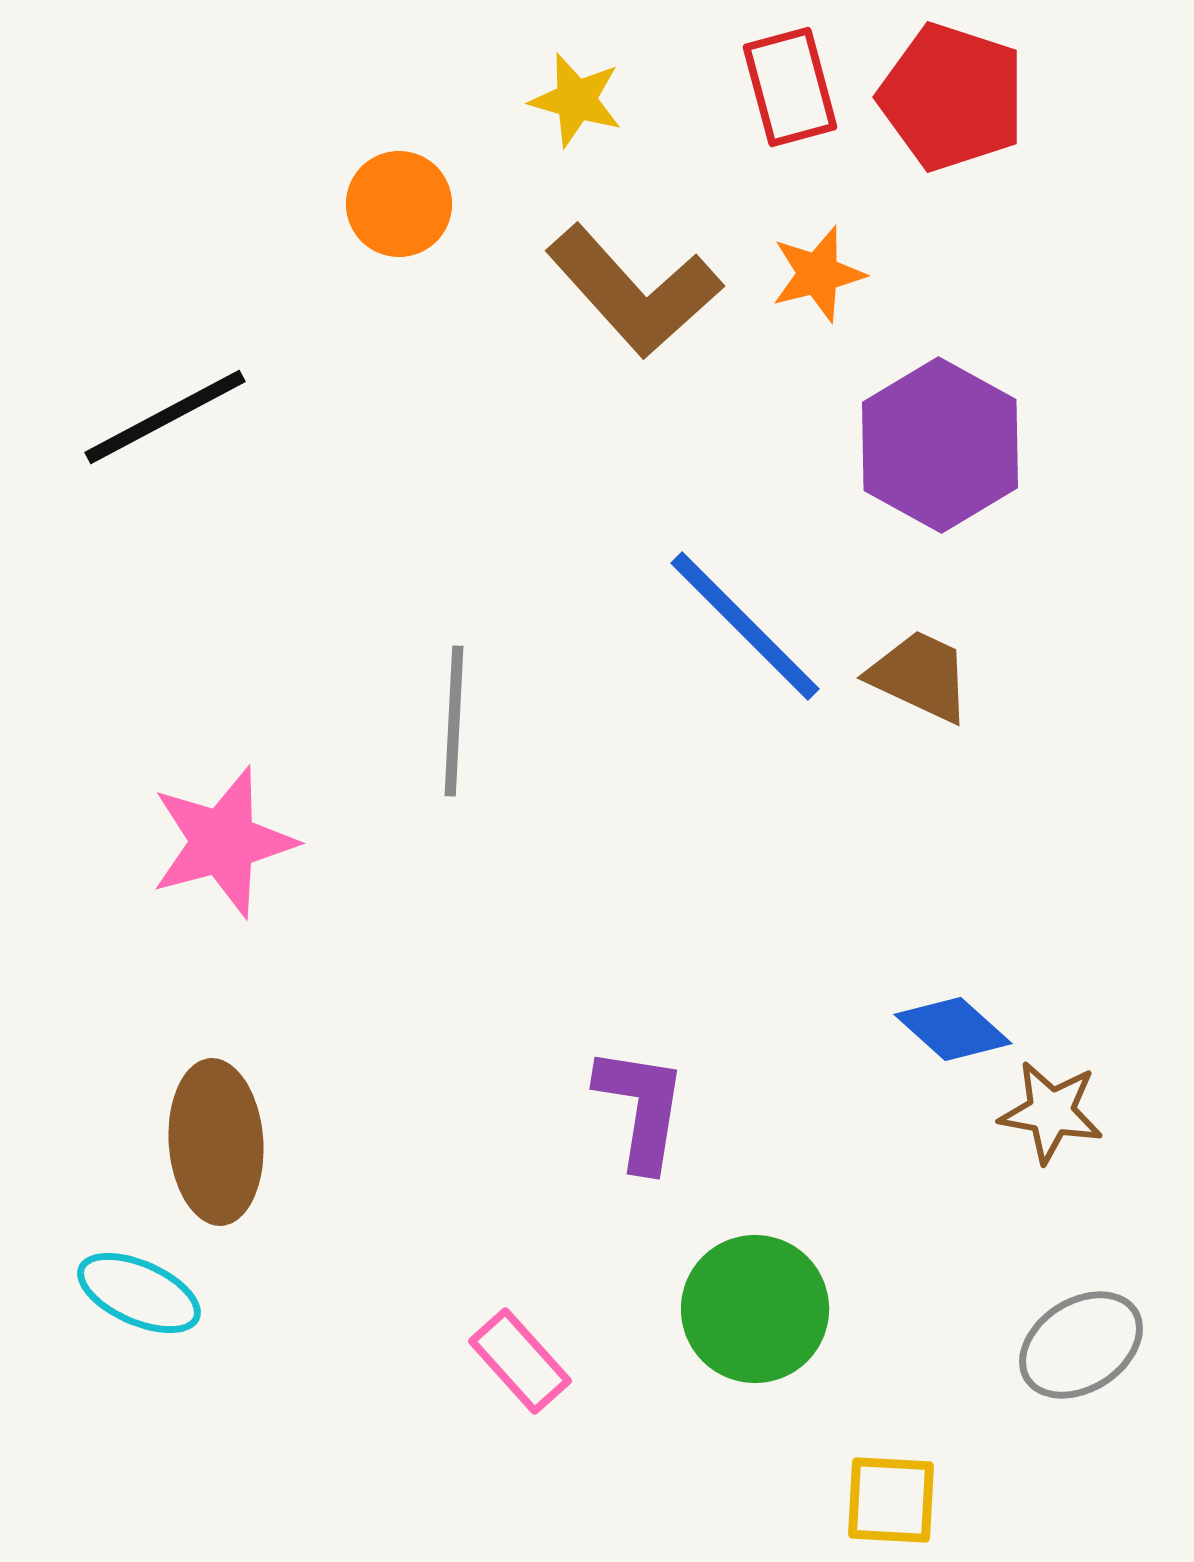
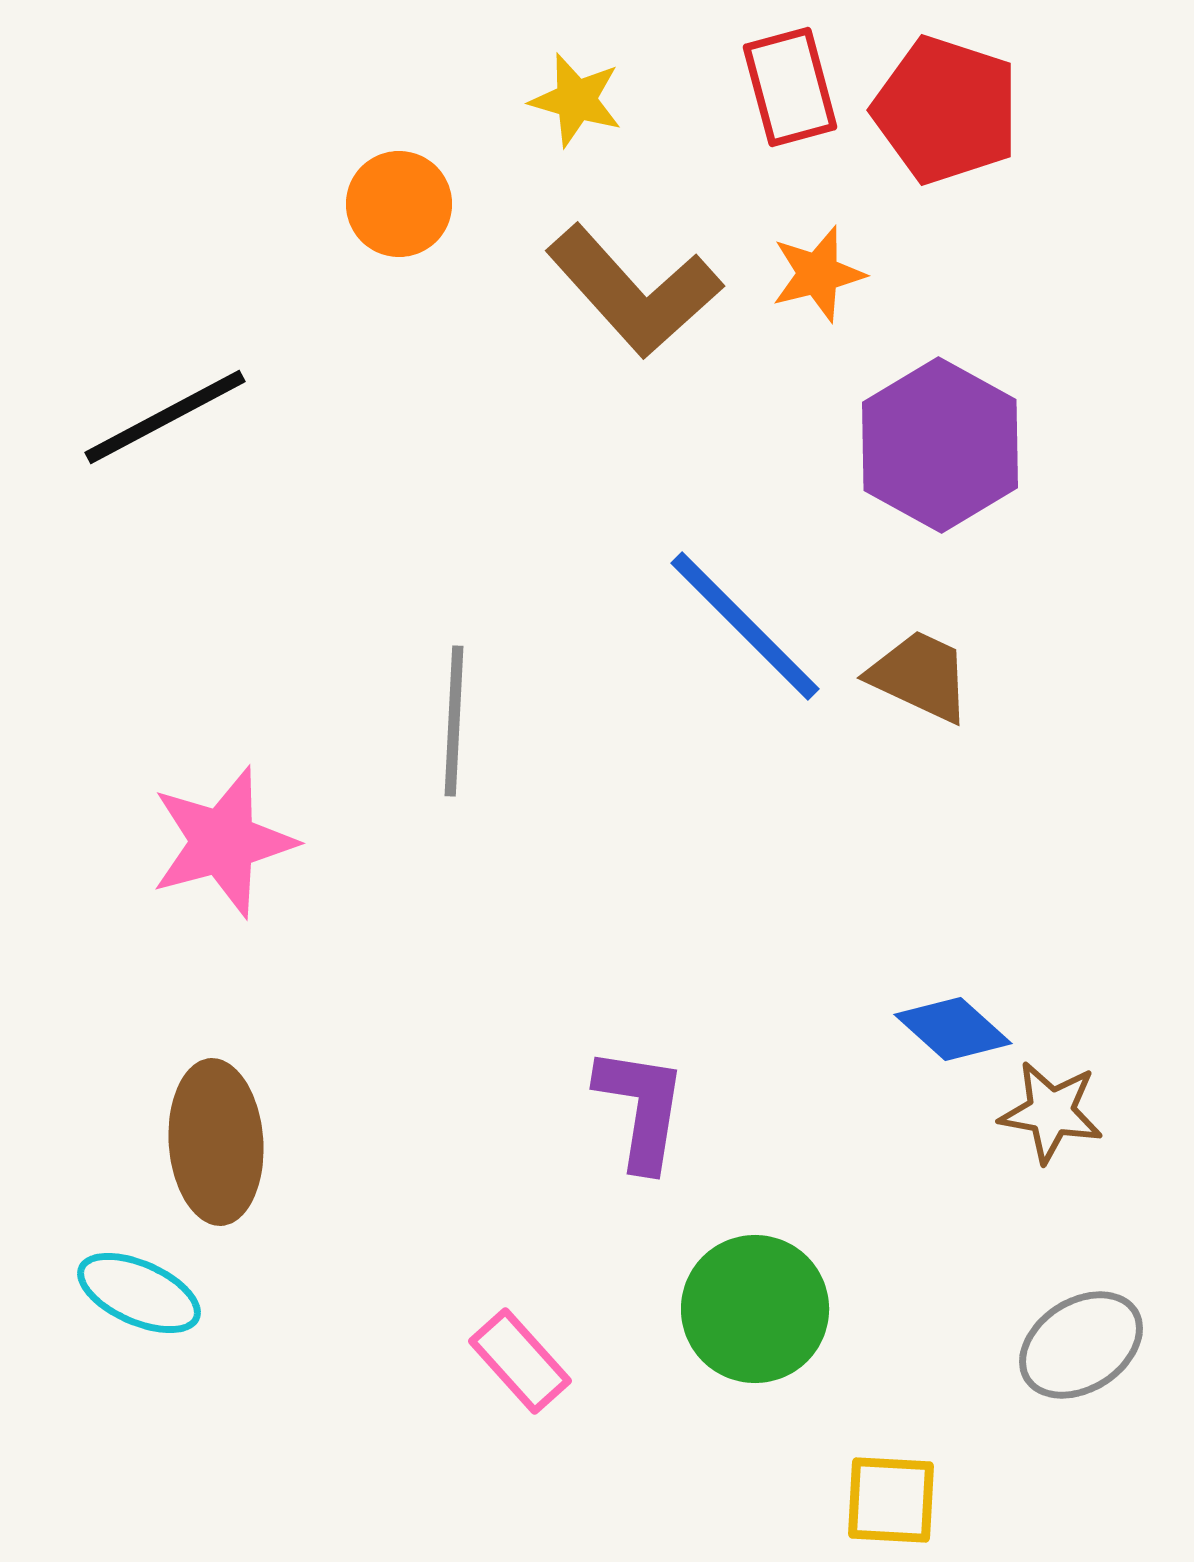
red pentagon: moved 6 px left, 13 px down
